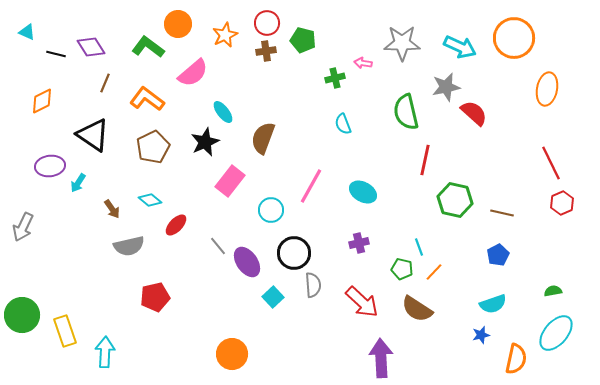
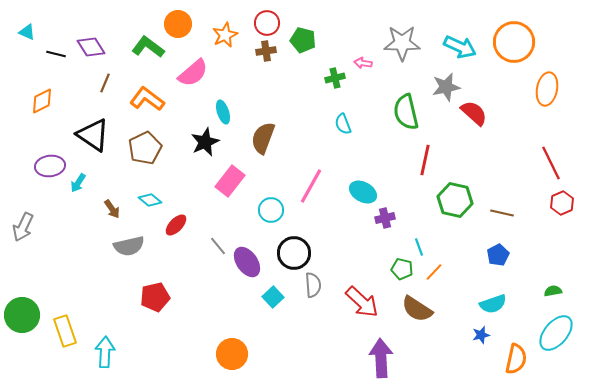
orange circle at (514, 38): moved 4 px down
cyan ellipse at (223, 112): rotated 20 degrees clockwise
brown pentagon at (153, 147): moved 8 px left, 1 px down
purple cross at (359, 243): moved 26 px right, 25 px up
